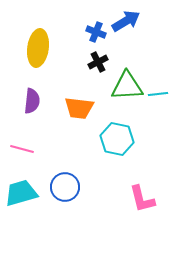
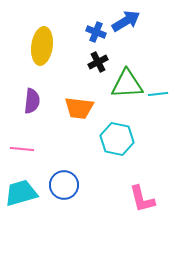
yellow ellipse: moved 4 px right, 2 px up
green triangle: moved 2 px up
pink line: rotated 10 degrees counterclockwise
blue circle: moved 1 px left, 2 px up
